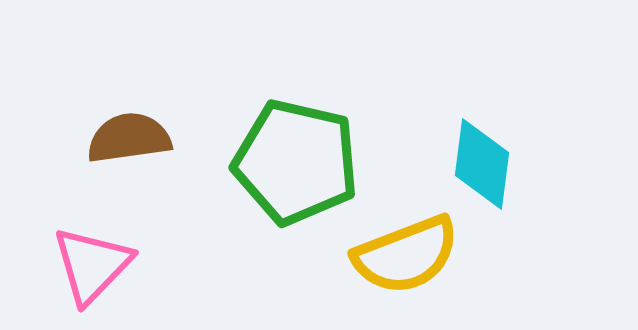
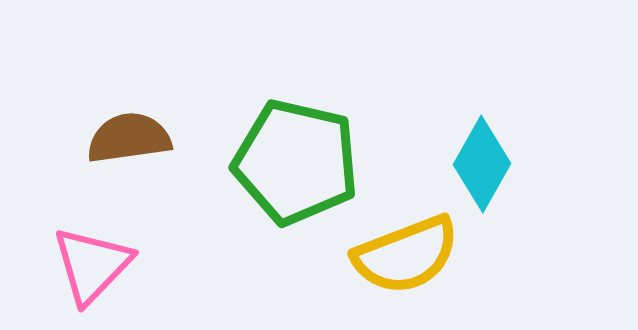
cyan diamond: rotated 22 degrees clockwise
